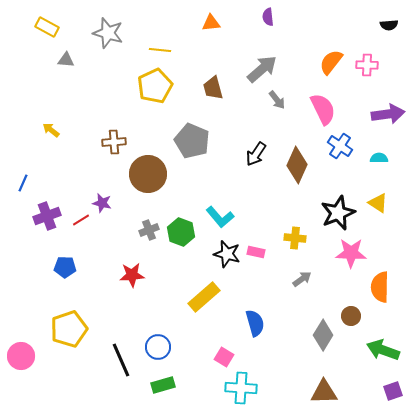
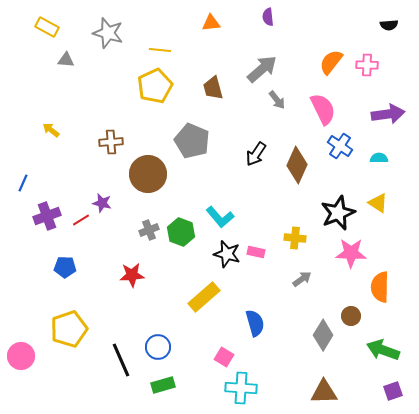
brown cross at (114, 142): moved 3 px left
